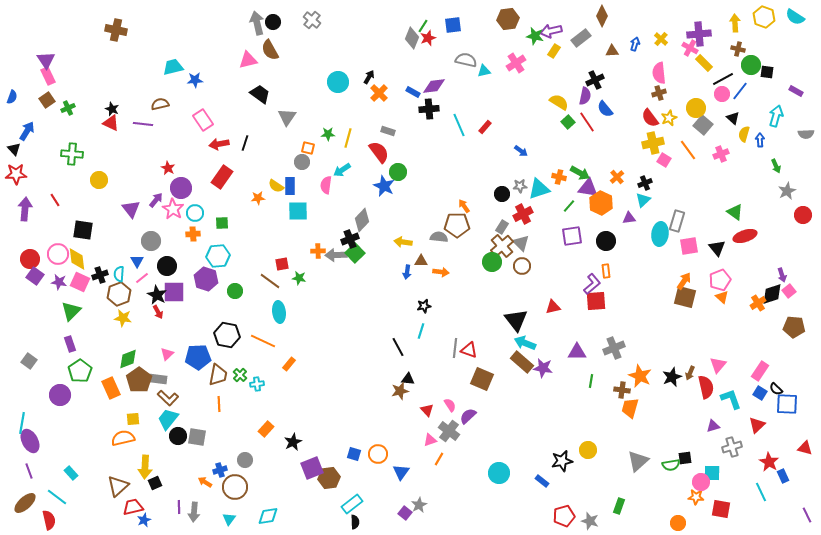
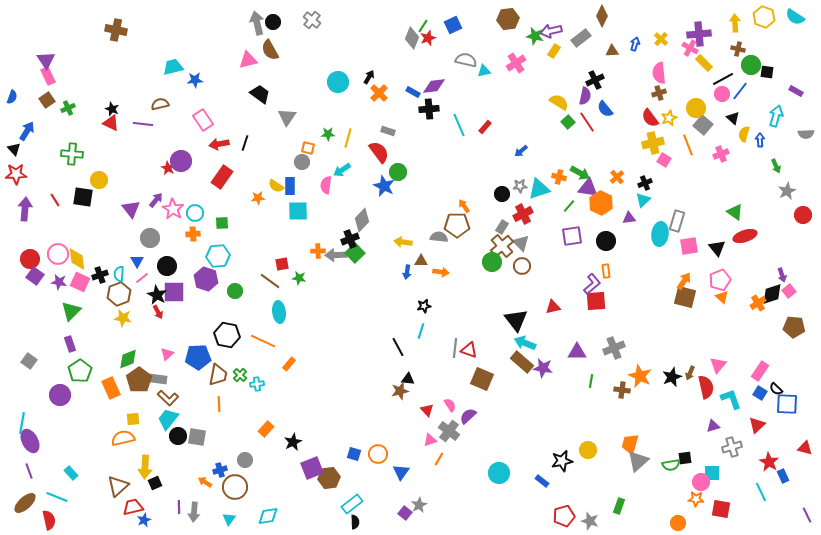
blue square at (453, 25): rotated 18 degrees counterclockwise
orange line at (688, 150): moved 5 px up; rotated 15 degrees clockwise
blue arrow at (521, 151): rotated 104 degrees clockwise
purple circle at (181, 188): moved 27 px up
black square at (83, 230): moved 33 px up
gray circle at (151, 241): moved 1 px left, 3 px up
orange trapezoid at (630, 408): moved 36 px down
cyan line at (57, 497): rotated 15 degrees counterclockwise
orange star at (696, 497): moved 2 px down
